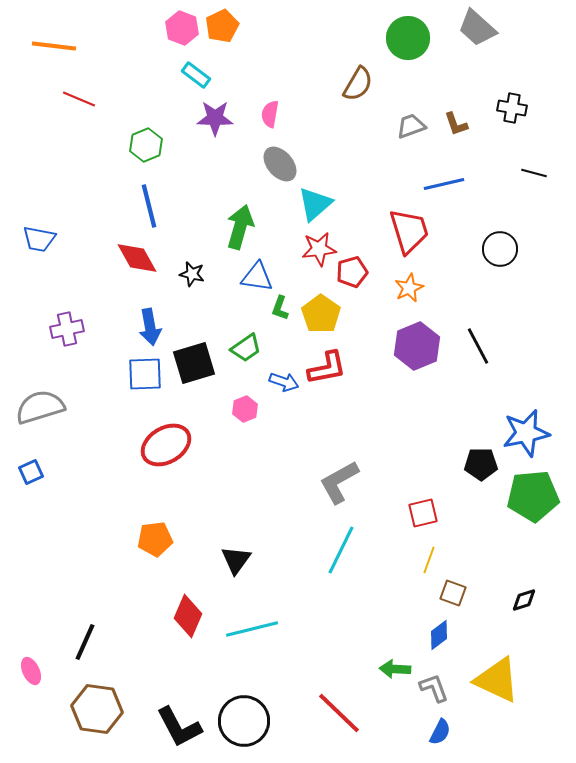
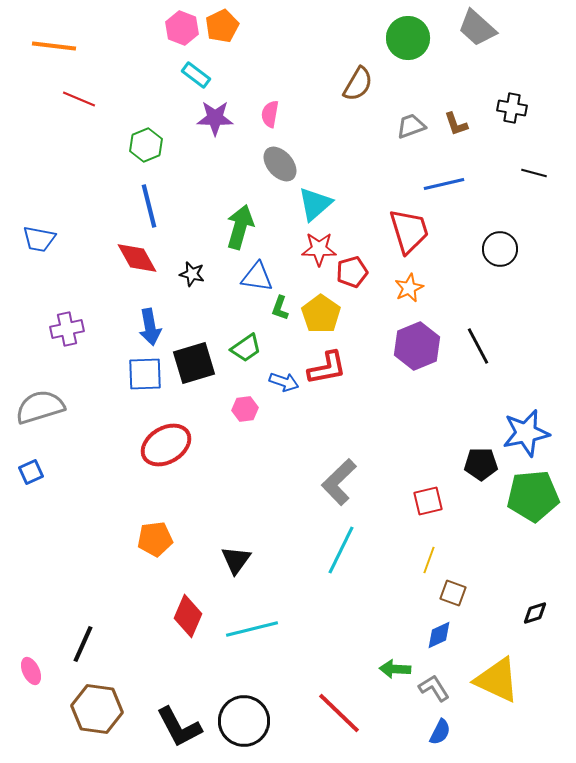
red star at (319, 249): rotated 8 degrees clockwise
pink hexagon at (245, 409): rotated 15 degrees clockwise
gray L-shape at (339, 482): rotated 15 degrees counterclockwise
red square at (423, 513): moved 5 px right, 12 px up
black diamond at (524, 600): moved 11 px right, 13 px down
blue diamond at (439, 635): rotated 12 degrees clockwise
black line at (85, 642): moved 2 px left, 2 px down
gray L-shape at (434, 688): rotated 12 degrees counterclockwise
